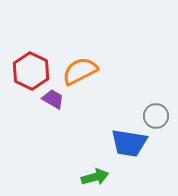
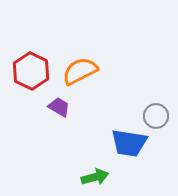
purple trapezoid: moved 6 px right, 8 px down
